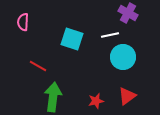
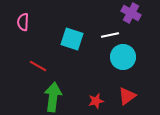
purple cross: moved 3 px right
